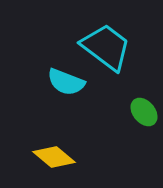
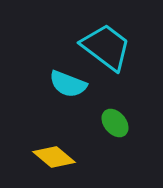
cyan semicircle: moved 2 px right, 2 px down
green ellipse: moved 29 px left, 11 px down
